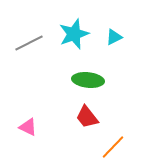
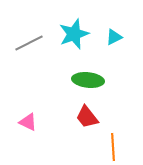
pink triangle: moved 5 px up
orange line: rotated 48 degrees counterclockwise
